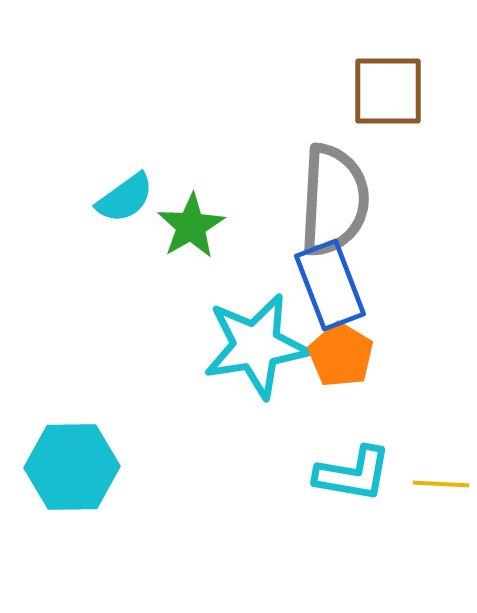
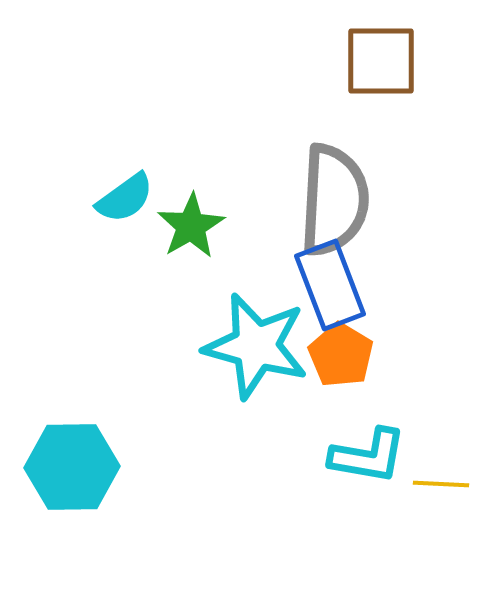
brown square: moved 7 px left, 30 px up
cyan star: rotated 24 degrees clockwise
cyan L-shape: moved 15 px right, 18 px up
